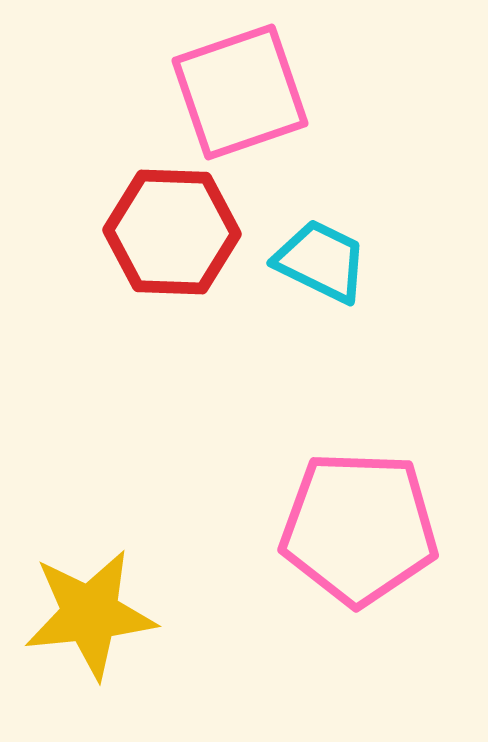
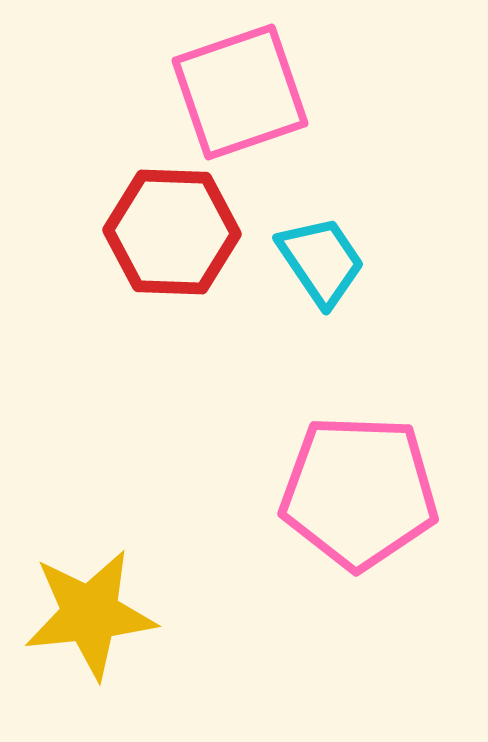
cyan trapezoid: rotated 30 degrees clockwise
pink pentagon: moved 36 px up
